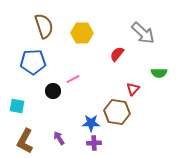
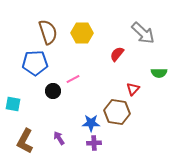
brown semicircle: moved 4 px right, 6 px down
blue pentagon: moved 2 px right, 1 px down
cyan square: moved 4 px left, 2 px up
